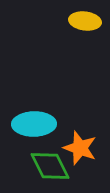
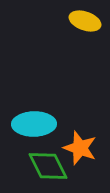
yellow ellipse: rotated 12 degrees clockwise
green diamond: moved 2 px left
